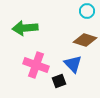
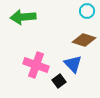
green arrow: moved 2 px left, 11 px up
brown diamond: moved 1 px left
black square: rotated 16 degrees counterclockwise
